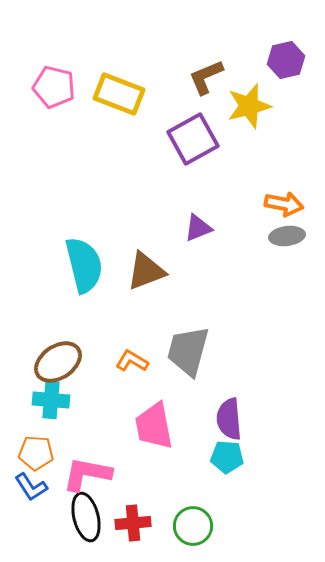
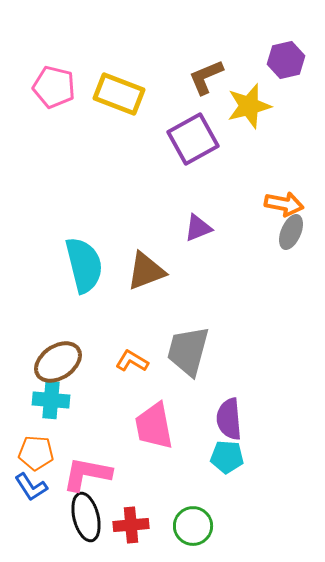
gray ellipse: moved 4 px right, 4 px up; rotated 60 degrees counterclockwise
red cross: moved 2 px left, 2 px down
